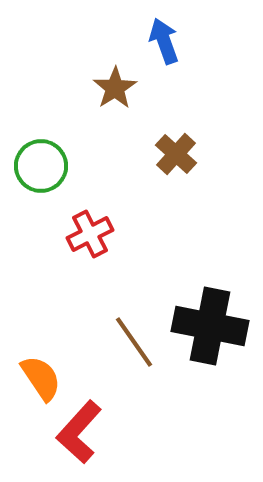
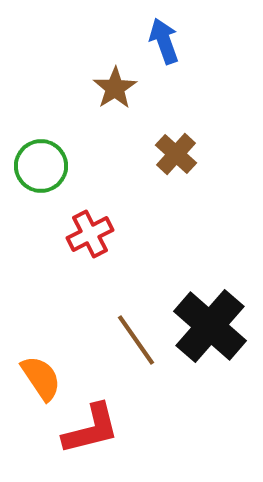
black cross: rotated 30 degrees clockwise
brown line: moved 2 px right, 2 px up
red L-shape: moved 12 px right, 3 px up; rotated 146 degrees counterclockwise
